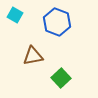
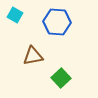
blue hexagon: rotated 16 degrees counterclockwise
